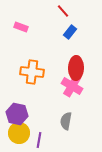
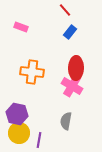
red line: moved 2 px right, 1 px up
